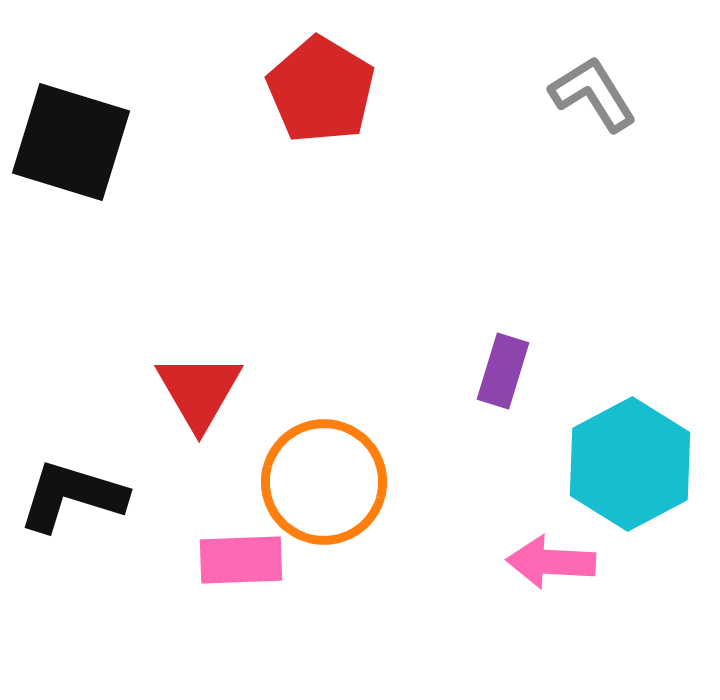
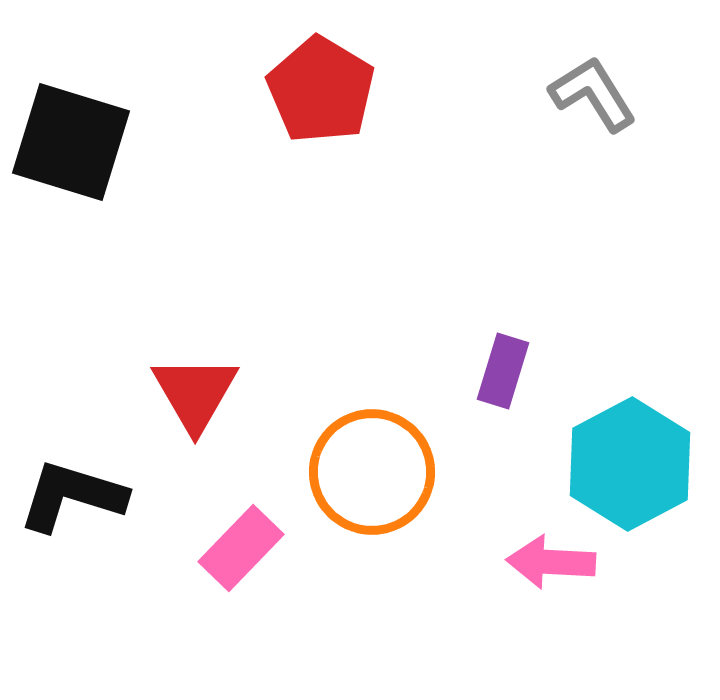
red triangle: moved 4 px left, 2 px down
orange circle: moved 48 px right, 10 px up
pink rectangle: moved 12 px up; rotated 44 degrees counterclockwise
